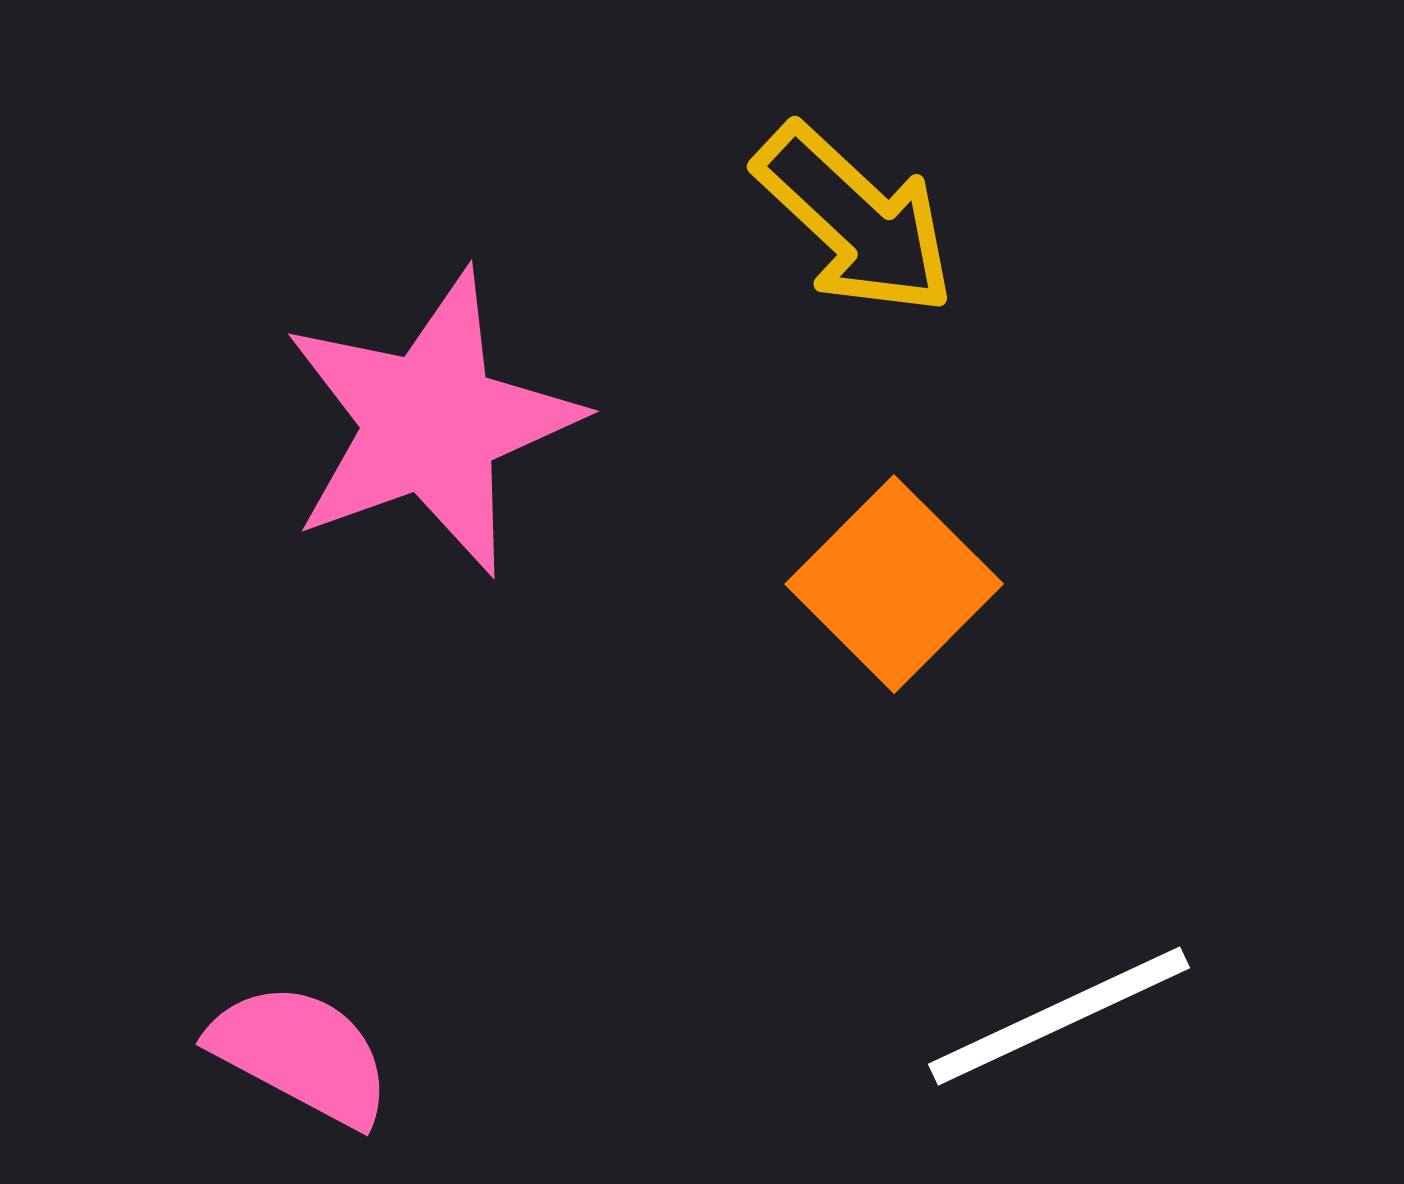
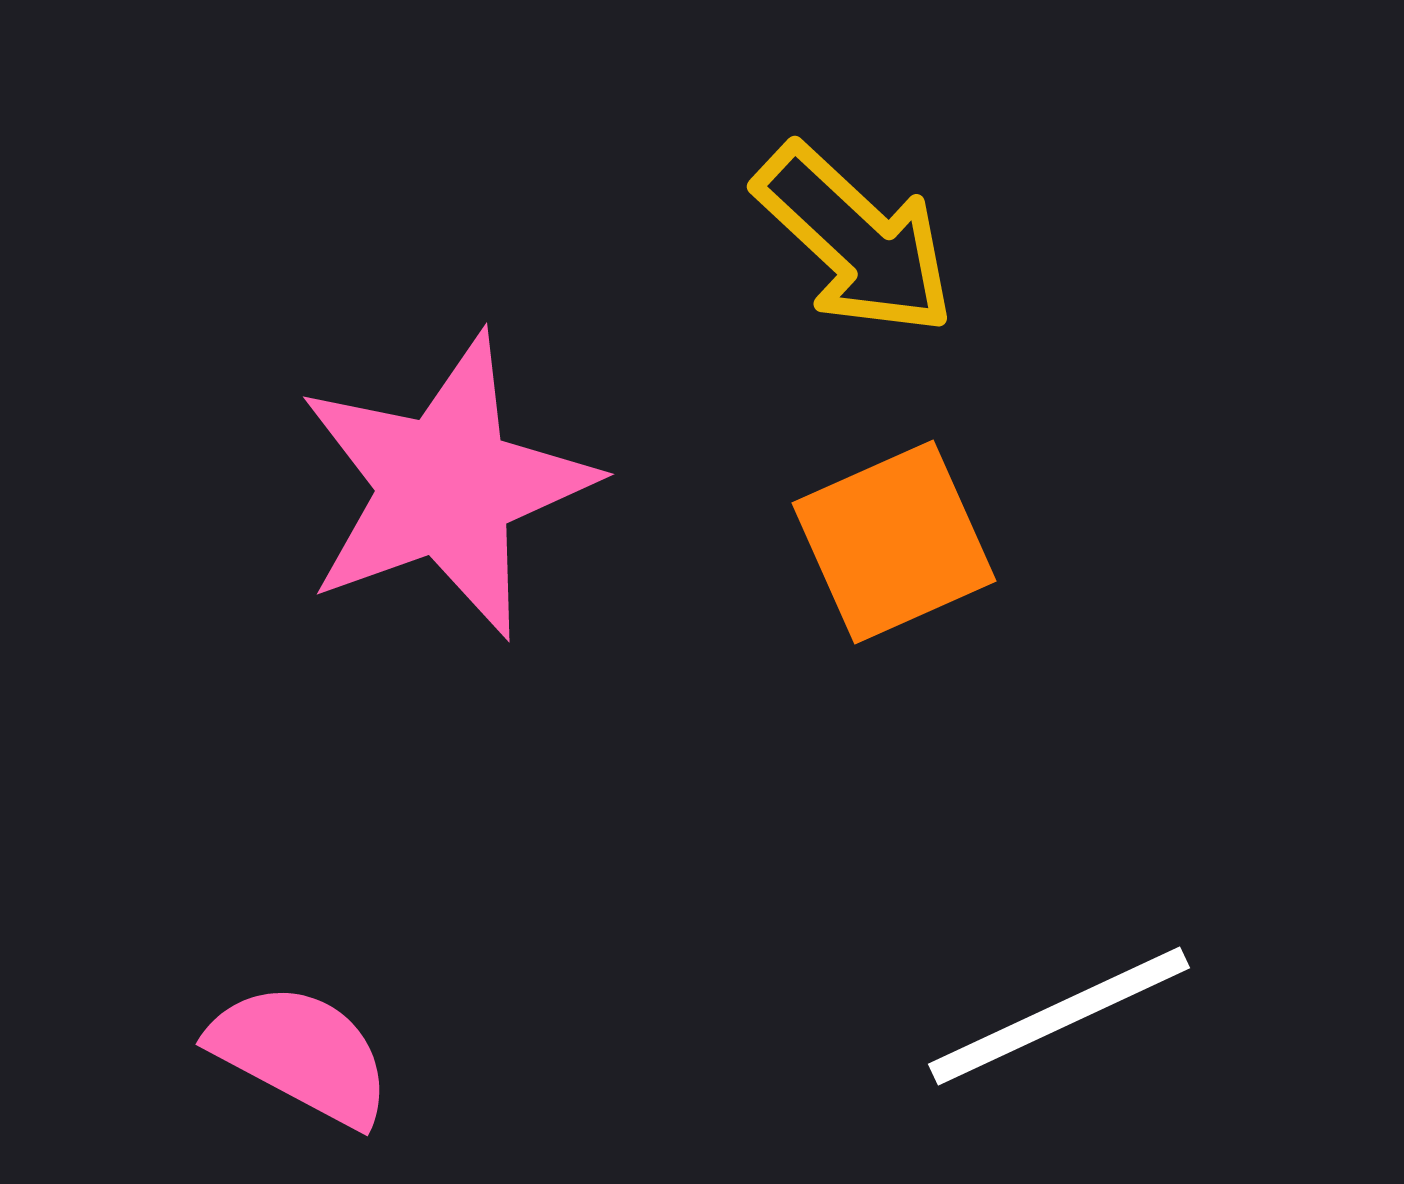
yellow arrow: moved 20 px down
pink star: moved 15 px right, 63 px down
orange square: moved 42 px up; rotated 21 degrees clockwise
